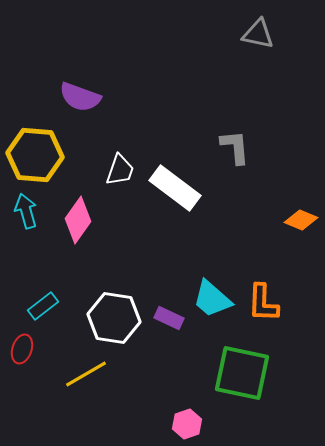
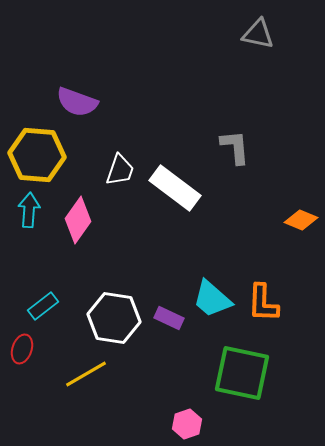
purple semicircle: moved 3 px left, 5 px down
yellow hexagon: moved 2 px right
cyan arrow: moved 3 px right, 1 px up; rotated 20 degrees clockwise
